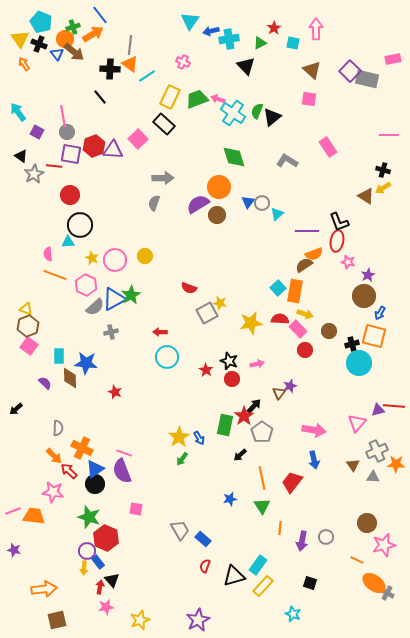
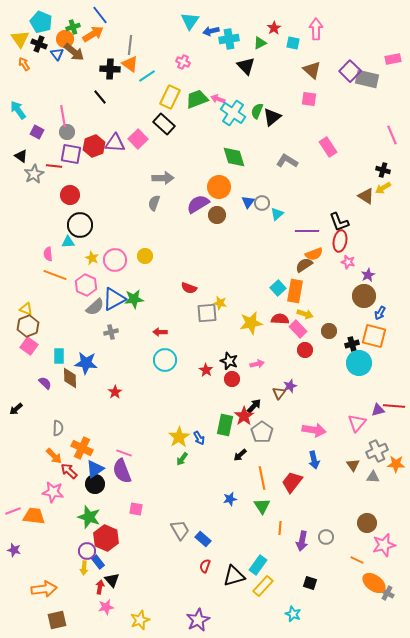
cyan arrow at (18, 112): moved 2 px up
pink line at (389, 135): moved 3 px right; rotated 66 degrees clockwise
purple triangle at (113, 150): moved 2 px right, 7 px up
red ellipse at (337, 241): moved 3 px right
green star at (131, 295): moved 3 px right, 4 px down; rotated 24 degrees clockwise
gray square at (207, 313): rotated 25 degrees clockwise
cyan circle at (167, 357): moved 2 px left, 3 px down
red star at (115, 392): rotated 16 degrees clockwise
